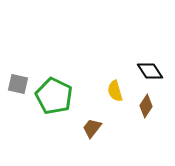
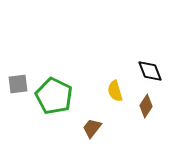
black diamond: rotated 12 degrees clockwise
gray square: rotated 20 degrees counterclockwise
